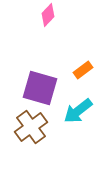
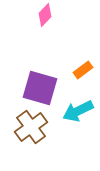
pink diamond: moved 3 px left
cyan arrow: rotated 12 degrees clockwise
